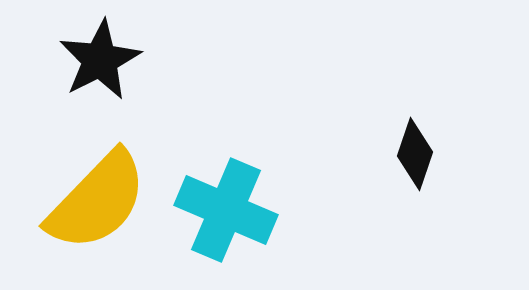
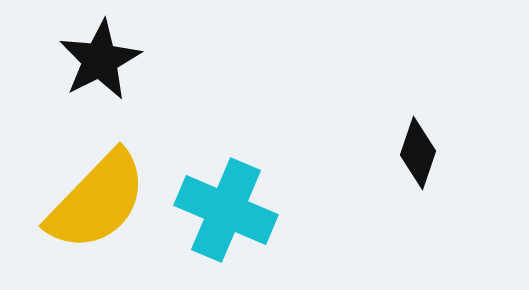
black diamond: moved 3 px right, 1 px up
